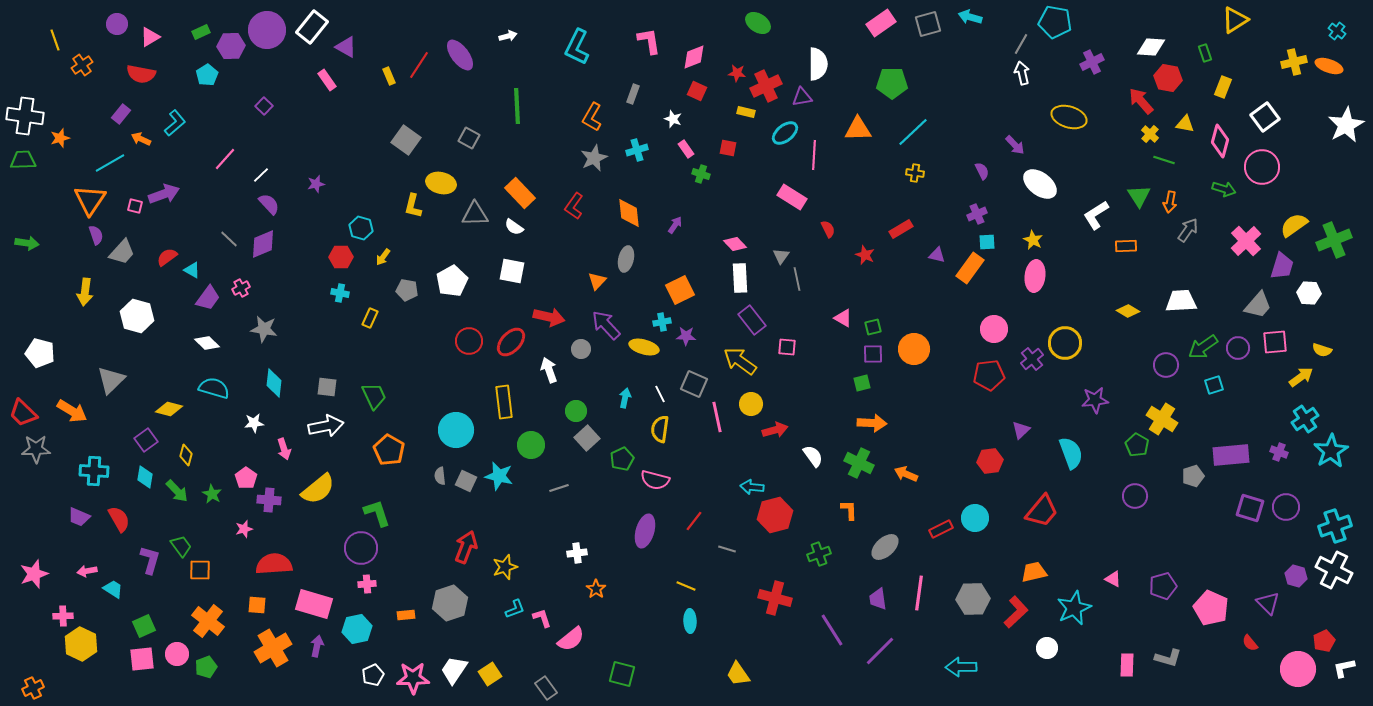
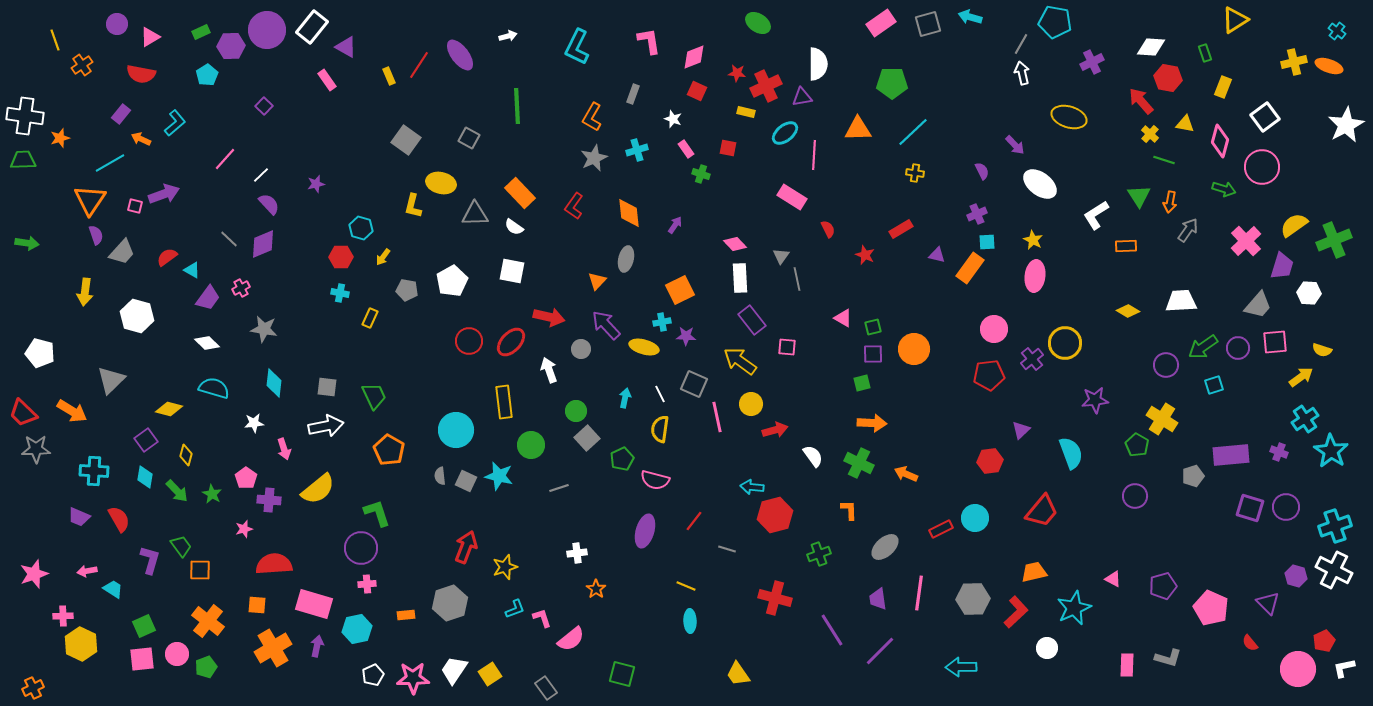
cyan star at (1331, 451): rotated 8 degrees counterclockwise
